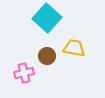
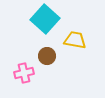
cyan square: moved 2 px left, 1 px down
yellow trapezoid: moved 1 px right, 8 px up
